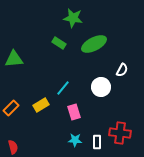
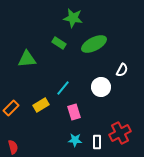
green triangle: moved 13 px right
red cross: rotated 35 degrees counterclockwise
